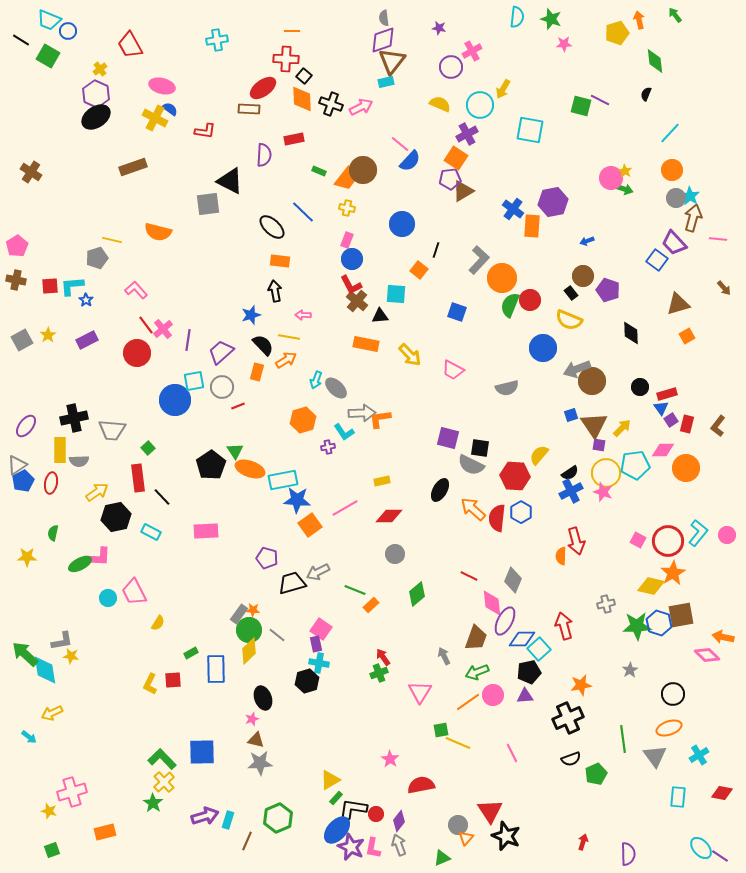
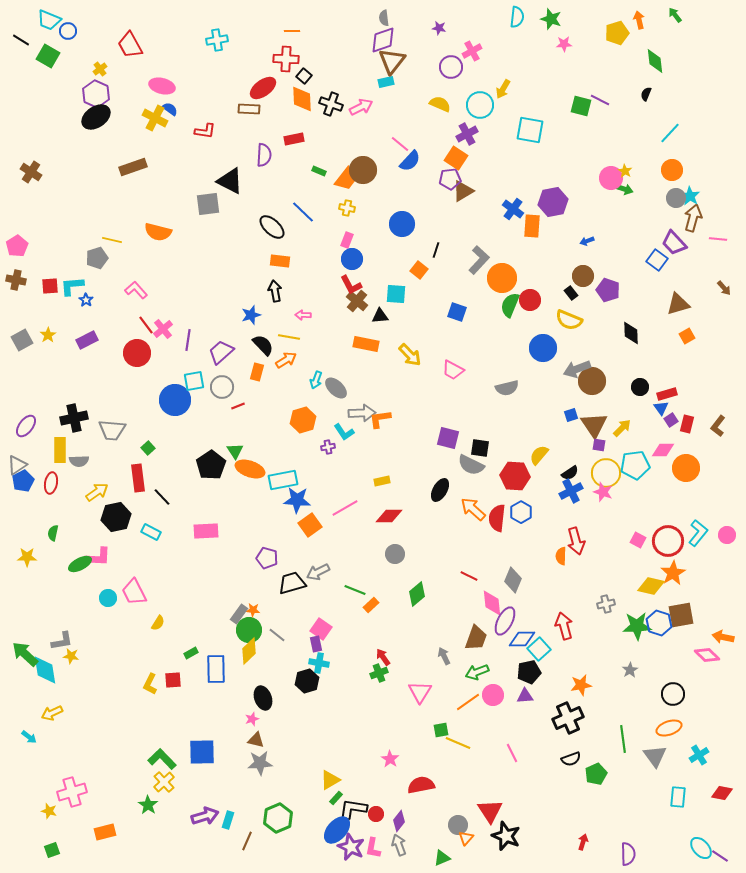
green star at (153, 803): moved 5 px left, 2 px down
